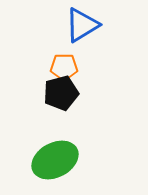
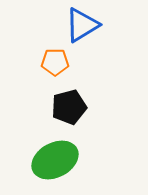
orange pentagon: moved 9 px left, 5 px up
black pentagon: moved 8 px right, 14 px down
